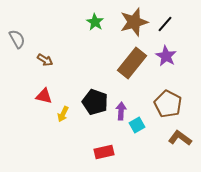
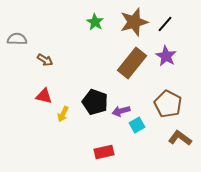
gray semicircle: rotated 60 degrees counterclockwise
purple arrow: rotated 108 degrees counterclockwise
